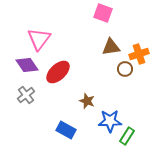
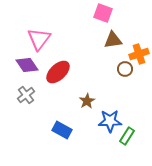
brown triangle: moved 2 px right, 7 px up
brown star: rotated 21 degrees clockwise
blue rectangle: moved 4 px left
